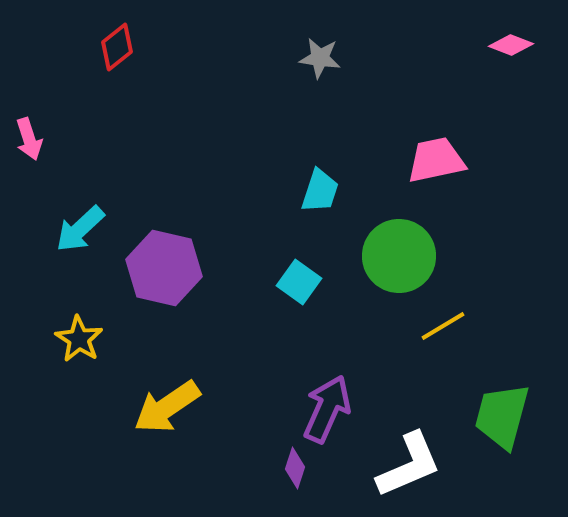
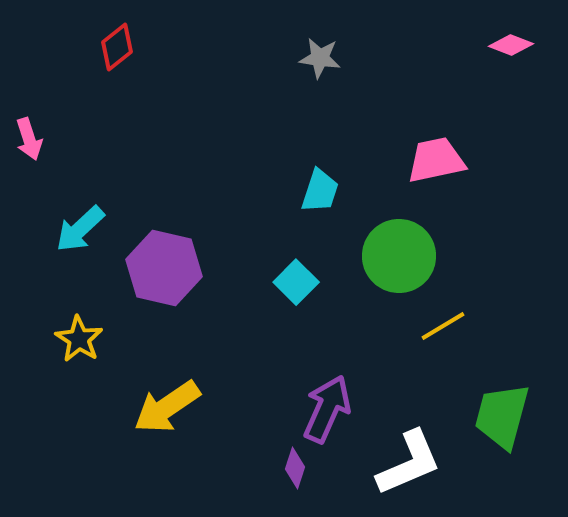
cyan square: moved 3 px left; rotated 9 degrees clockwise
white L-shape: moved 2 px up
